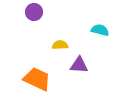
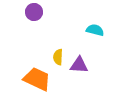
cyan semicircle: moved 5 px left
yellow semicircle: moved 2 px left, 12 px down; rotated 84 degrees counterclockwise
